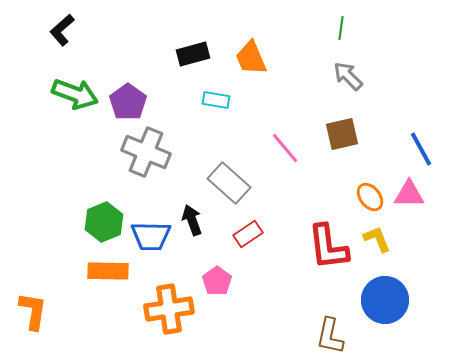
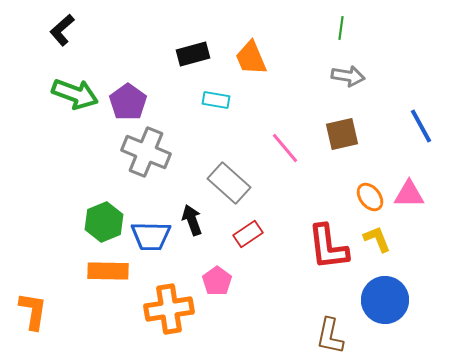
gray arrow: rotated 144 degrees clockwise
blue line: moved 23 px up
